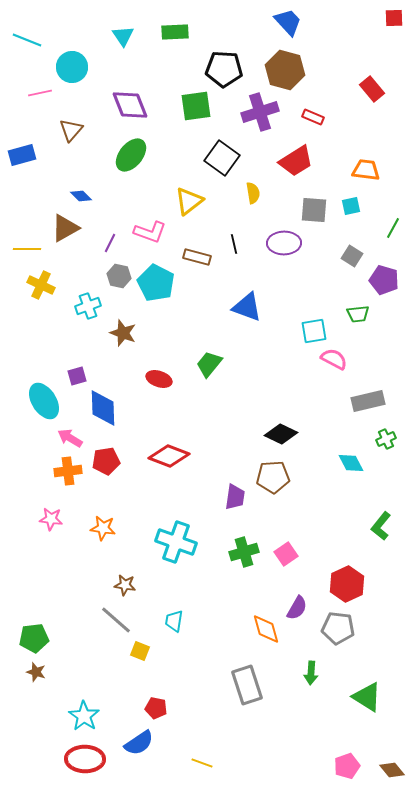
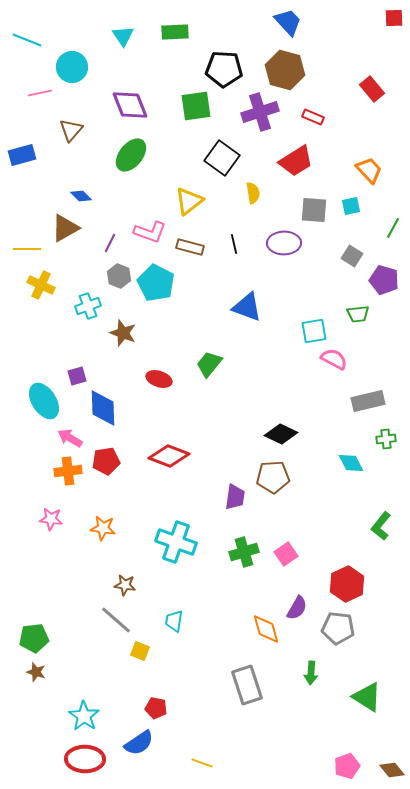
orange trapezoid at (366, 170): moved 3 px right; rotated 40 degrees clockwise
brown rectangle at (197, 257): moved 7 px left, 10 px up
gray hexagon at (119, 276): rotated 10 degrees clockwise
green cross at (386, 439): rotated 18 degrees clockwise
